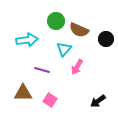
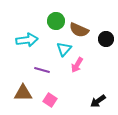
pink arrow: moved 2 px up
